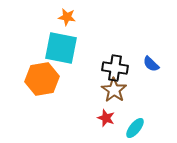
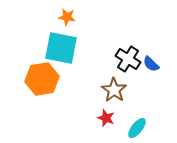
black cross: moved 13 px right, 9 px up; rotated 25 degrees clockwise
cyan ellipse: moved 2 px right
